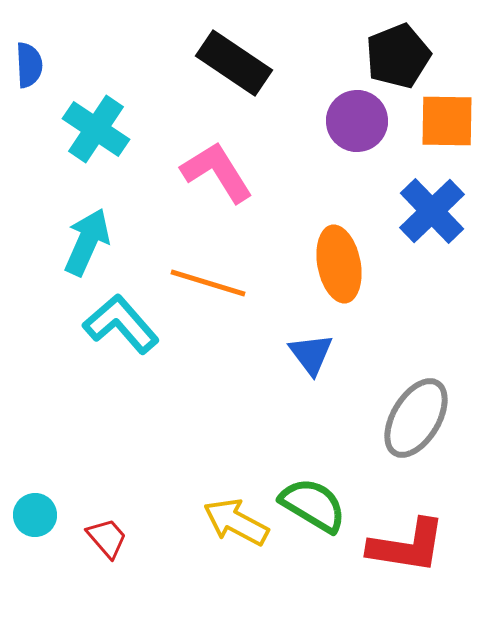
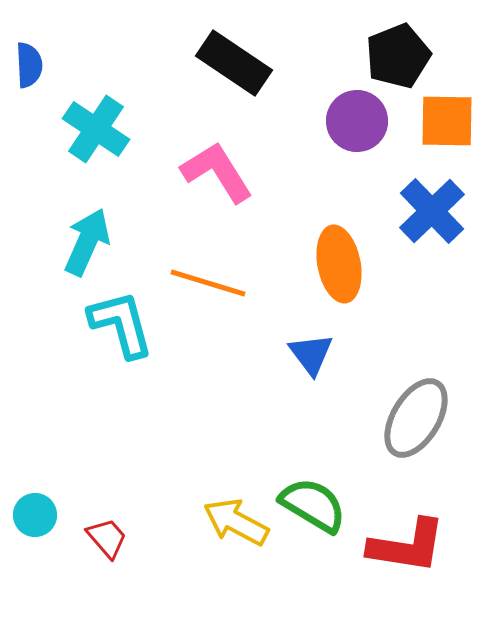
cyan L-shape: rotated 26 degrees clockwise
